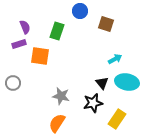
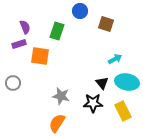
black star: rotated 12 degrees clockwise
yellow rectangle: moved 6 px right, 8 px up; rotated 60 degrees counterclockwise
